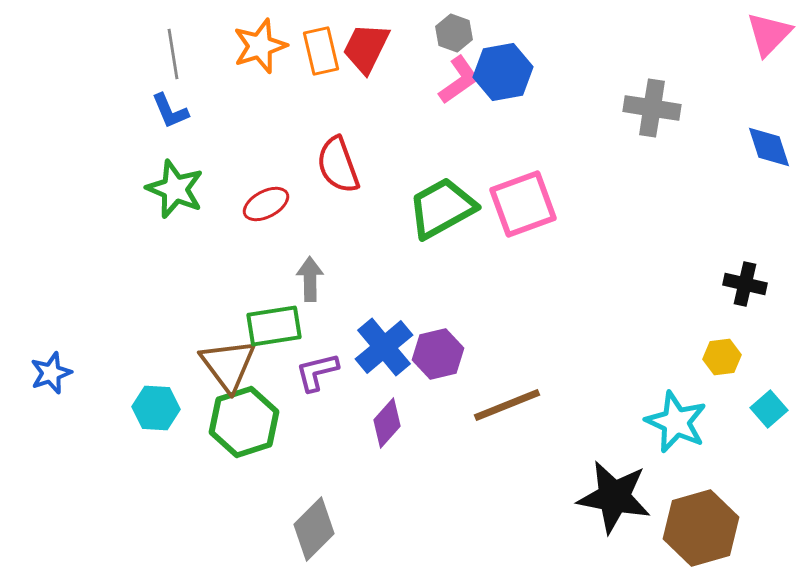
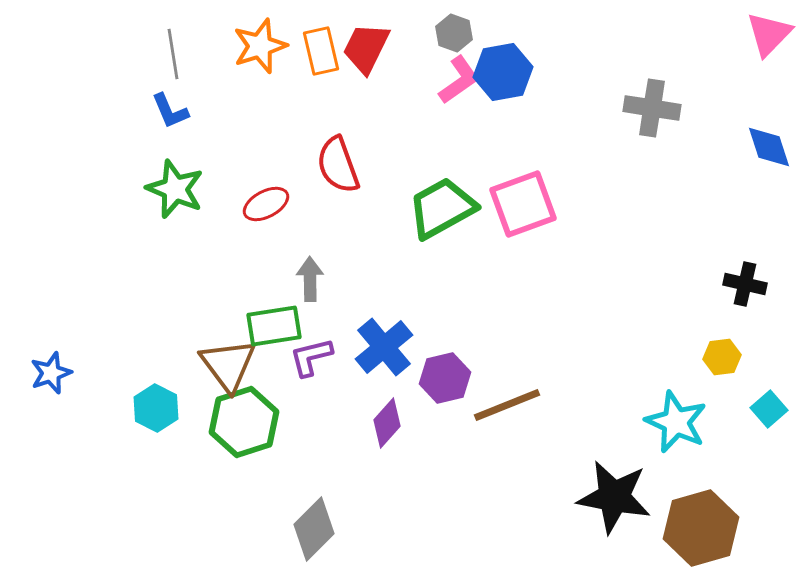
purple hexagon: moved 7 px right, 24 px down
purple L-shape: moved 6 px left, 15 px up
cyan hexagon: rotated 24 degrees clockwise
